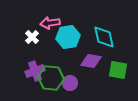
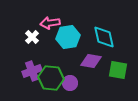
purple cross: moved 3 px left
